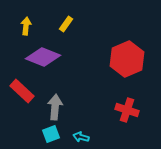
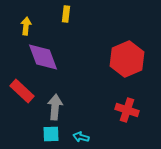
yellow rectangle: moved 10 px up; rotated 28 degrees counterclockwise
purple diamond: rotated 48 degrees clockwise
cyan square: rotated 18 degrees clockwise
